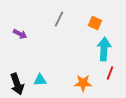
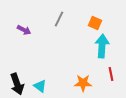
purple arrow: moved 4 px right, 4 px up
cyan arrow: moved 2 px left, 3 px up
red line: moved 1 px right, 1 px down; rotated 32 degrees counterclockwise
cyan triangle: moved 6 px down; rotated 40 degrees clockwise
